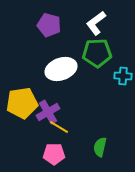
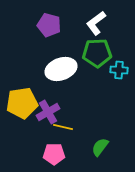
cyan cross: moved 4 px left, 6 px up
yellow line: moved 4 px right; rotated 18 degrees counterclockwise
green semicircle: rotated 24 degrees clockwise
